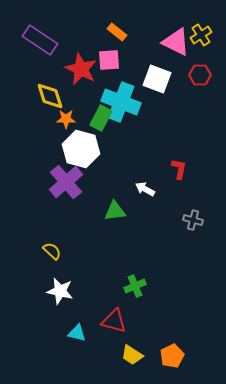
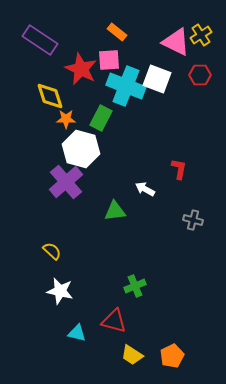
cyan cross: moved 5 px right, 16 px up
